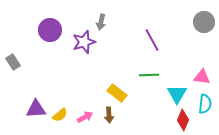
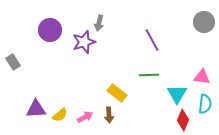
gray arrow: moved 2 px left, 1 px down
